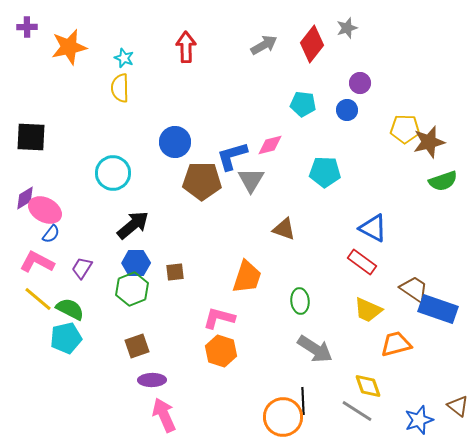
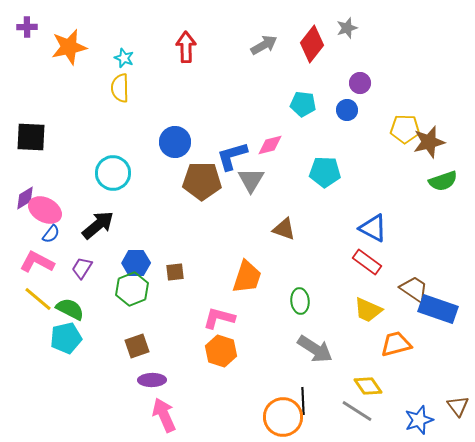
black arrow at (133, 225): moved 35 px left
red rectangle at (362, 262): moved 5 px right
yellow diamond at (368, 386): rotated 16 degrees counterclockwise
brown triangle at (458, 406): rotated 15 degrees clockwise
